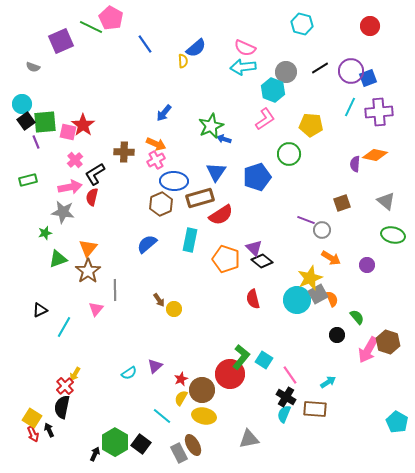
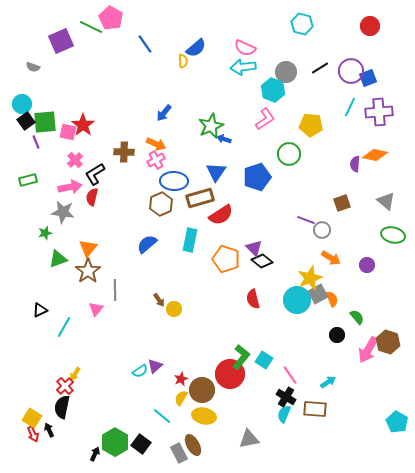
cyan semicircle at (129, 373): moved 11 px right, 2 px up
